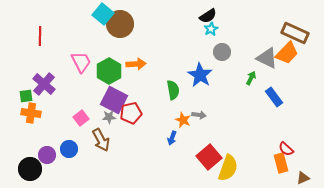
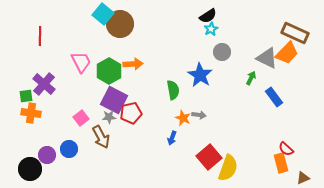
orange arrow: moved 3 px left
orange star: moved 2 px up
brown arrow: moved 3 px up
